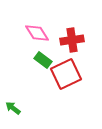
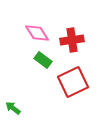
red square: moved 7 px right, 8 px down
